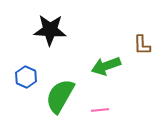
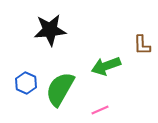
black star: rotated 8 degrees counterclockwise
blue hexagon: moved 6 px down
green semicircle: moved 7 px up
pink line: rotated 18 degrees counterclockwise
